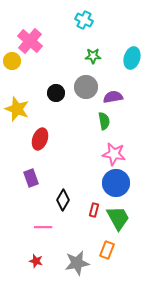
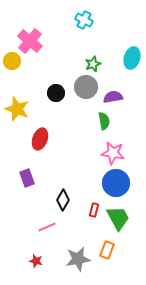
green star: moved 8 px down; rotated 21 degrees counterclockwise
pink star: moved 1 px left, 1 px up
purple rectangle: moved 4 px left
pink line: moved 4 px right; rotated 24 degrees counterclockwise
gray star: moved 1 px right, 4 px up
